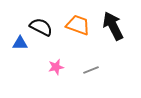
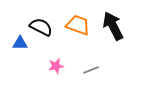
pink star: moved 1 px up
